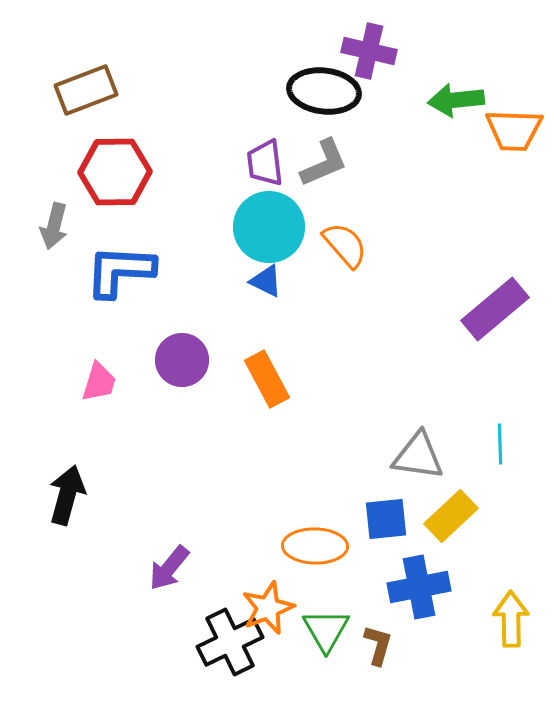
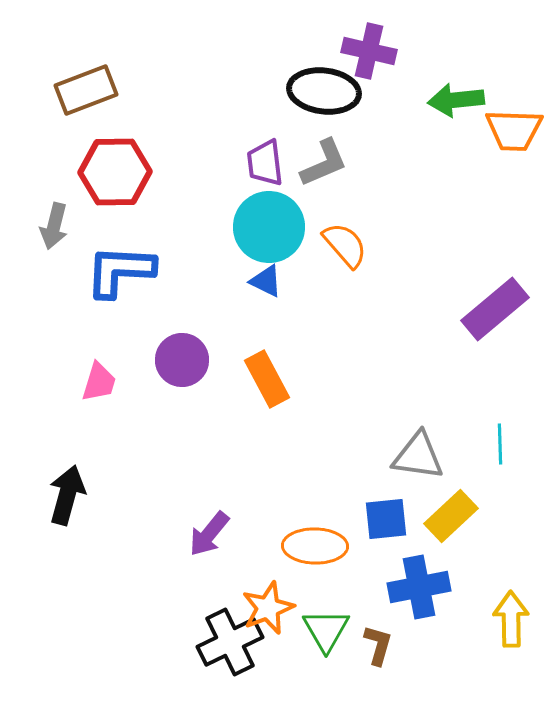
purple arrow: moved 40 px right, 34 px up
